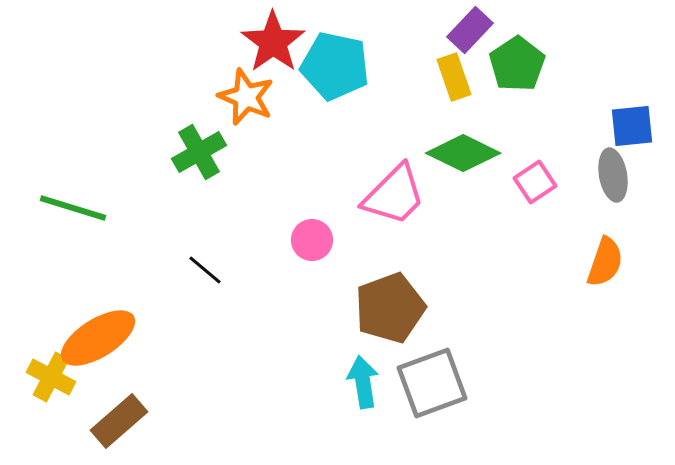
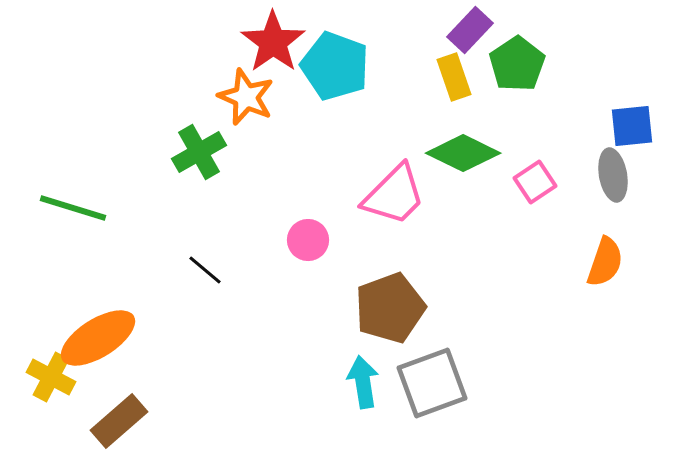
cyan pentagon: rotated 8 degrees clockwise
pink circle: moved 4 px left
